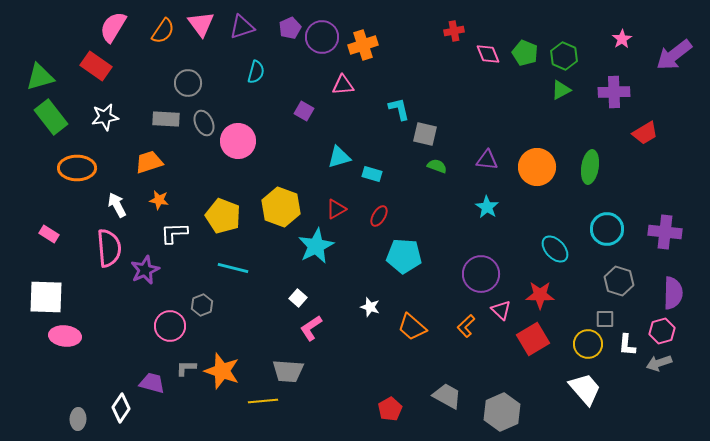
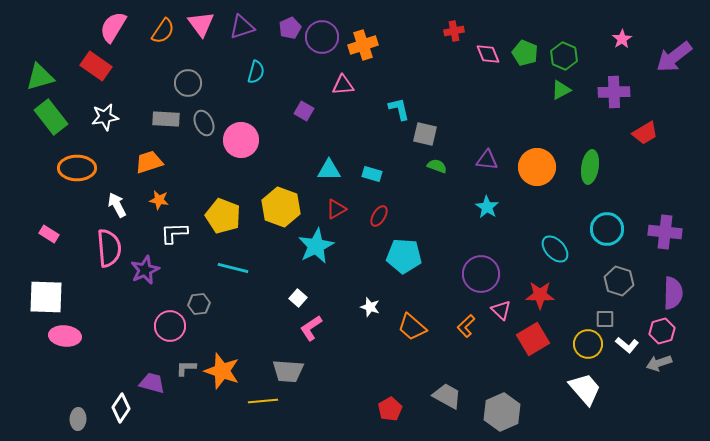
purple arrow at (674, 55): moved 2 px down
pink circle at (238, 141): moved 3 px right, 1 px up
cyan triangle at (339, 157): moved 10 px left, 13 px down; rotated 15 degrees clockwise
gray hexagon at (202, 305): moved 3 px left, 1 px up; rotated 15 degrees clockwise
white L-shape at (627, 345): rotated 55 degrees counterclockwise
